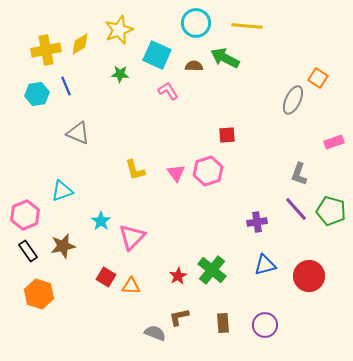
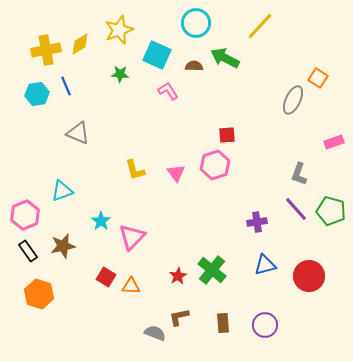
yellow line at (247, 26): moved 13 px right; rotated 52 degrees counterclockwise
pink hexagon at (208, 171): moved 7 px right, 6 px up
